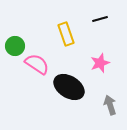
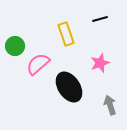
pink semicircle: moved 1 px right; rotated 75 degrees counterclockwise
black ellipse: rotated 24 degrees clockwise
